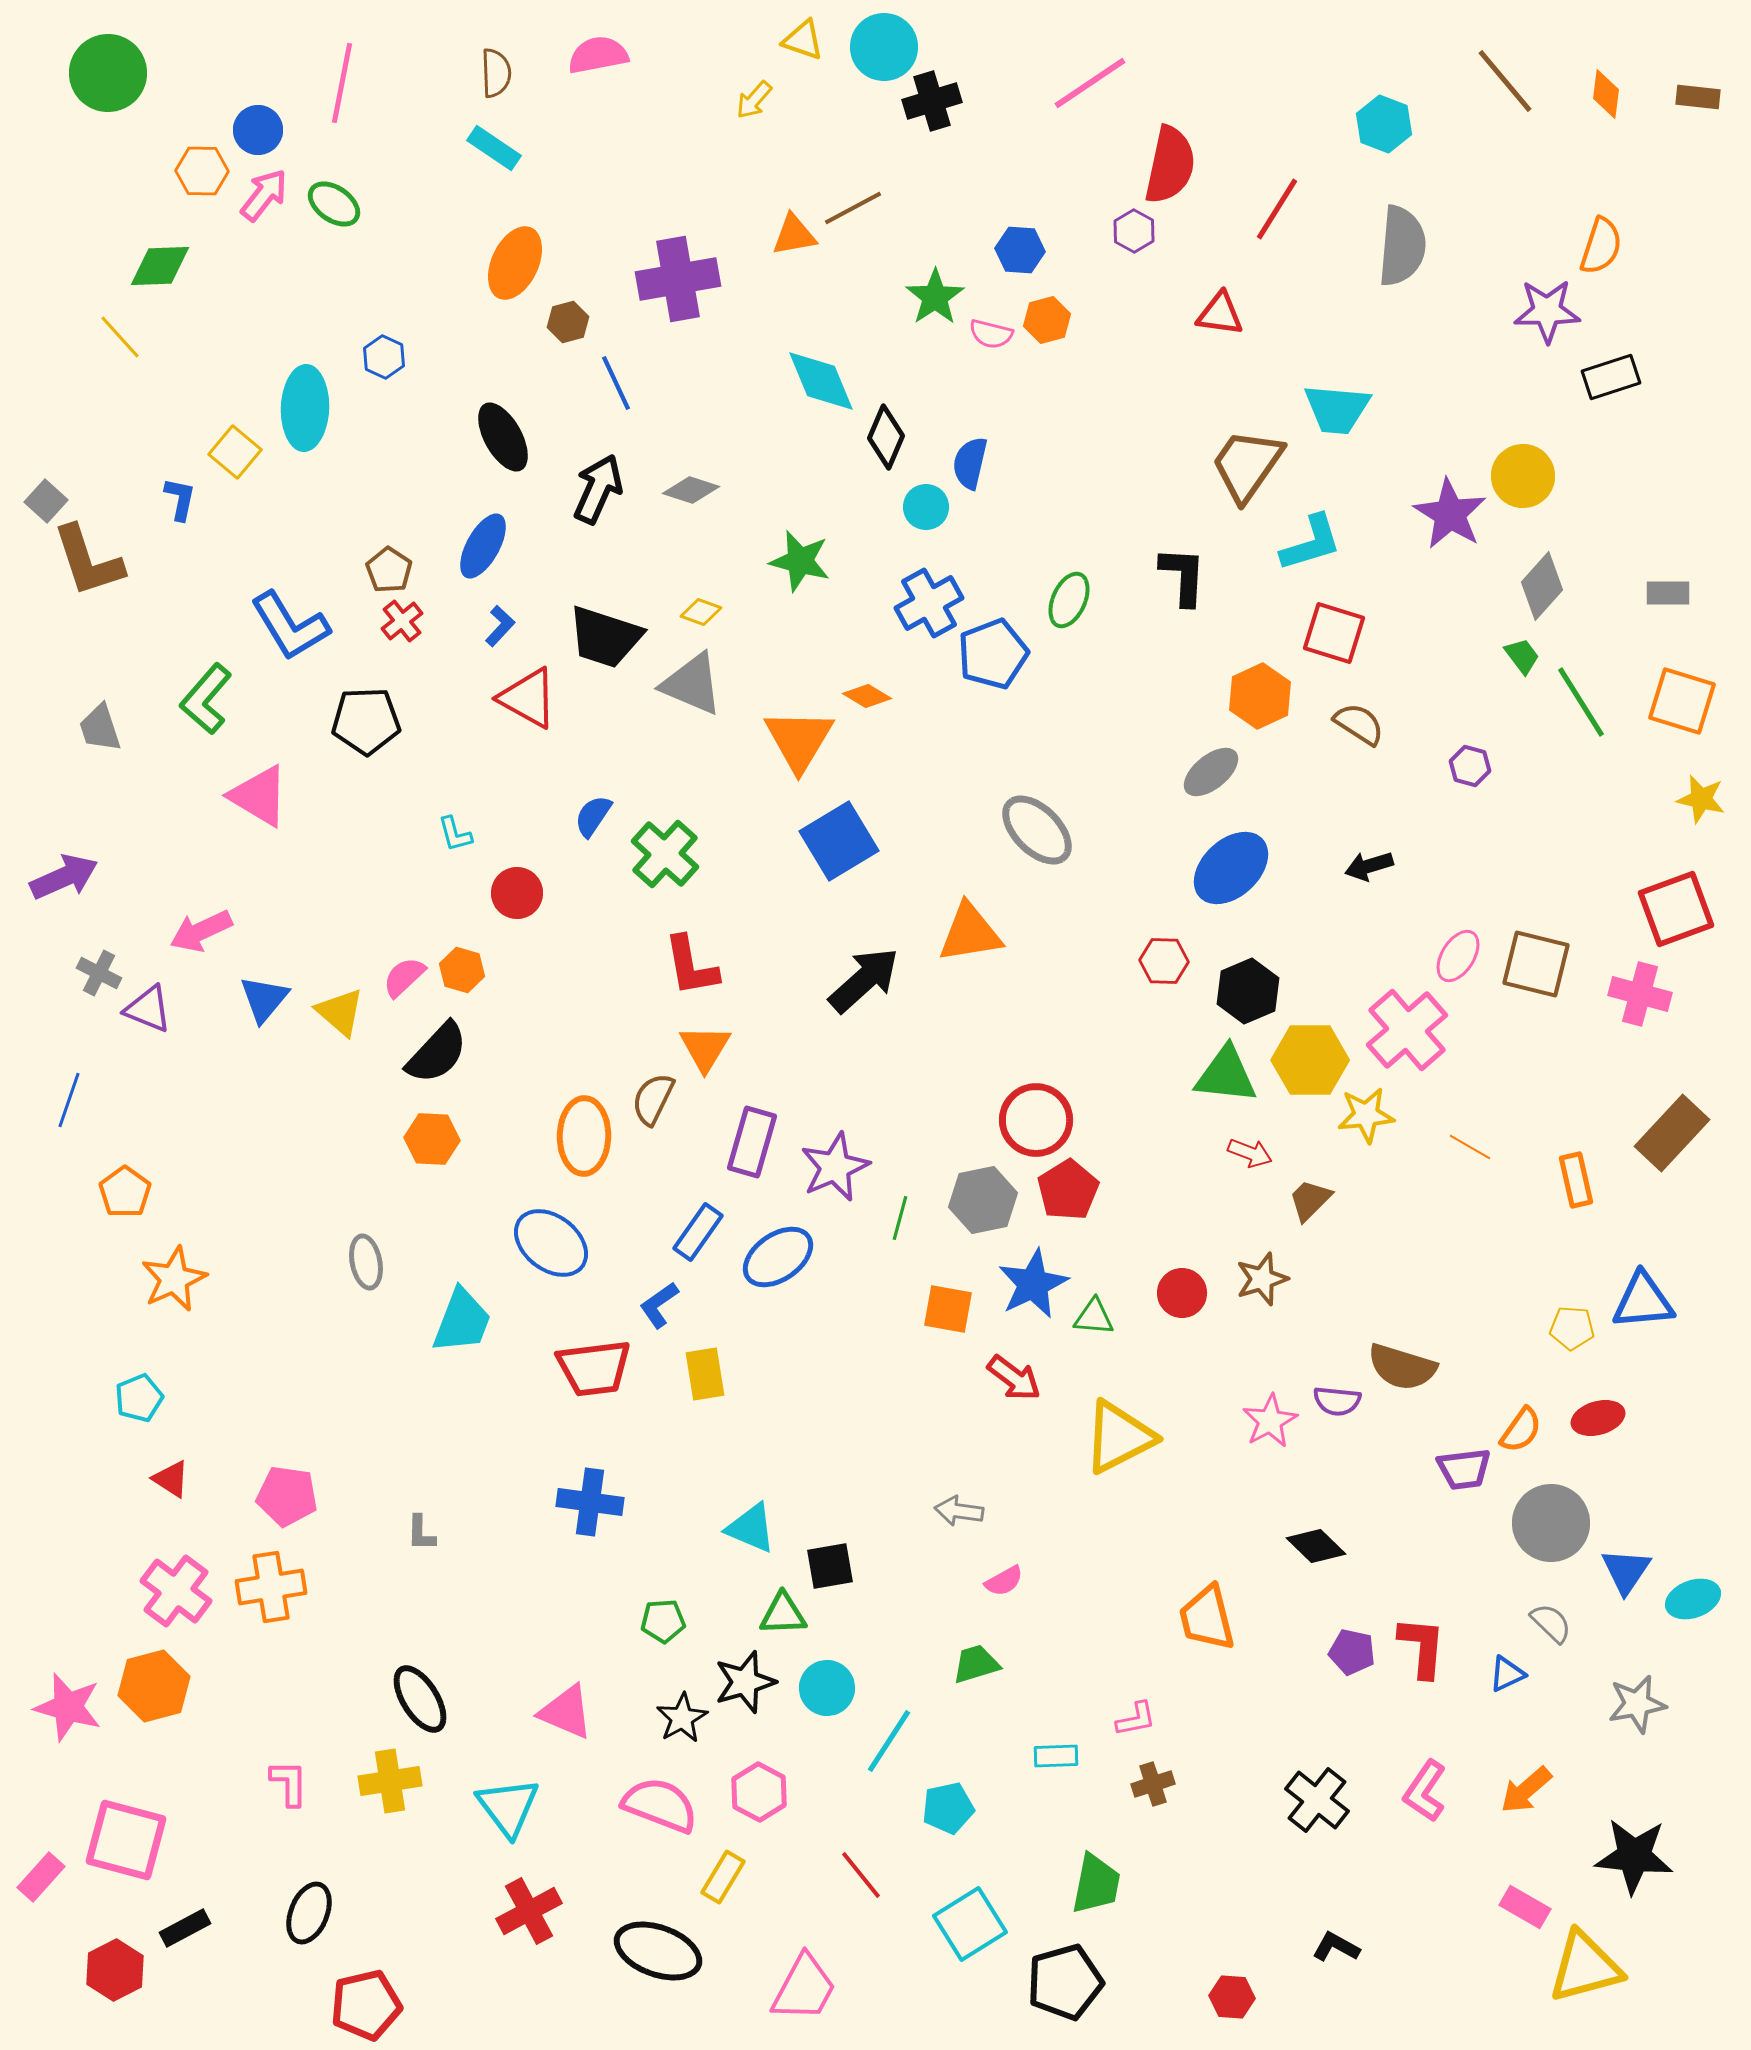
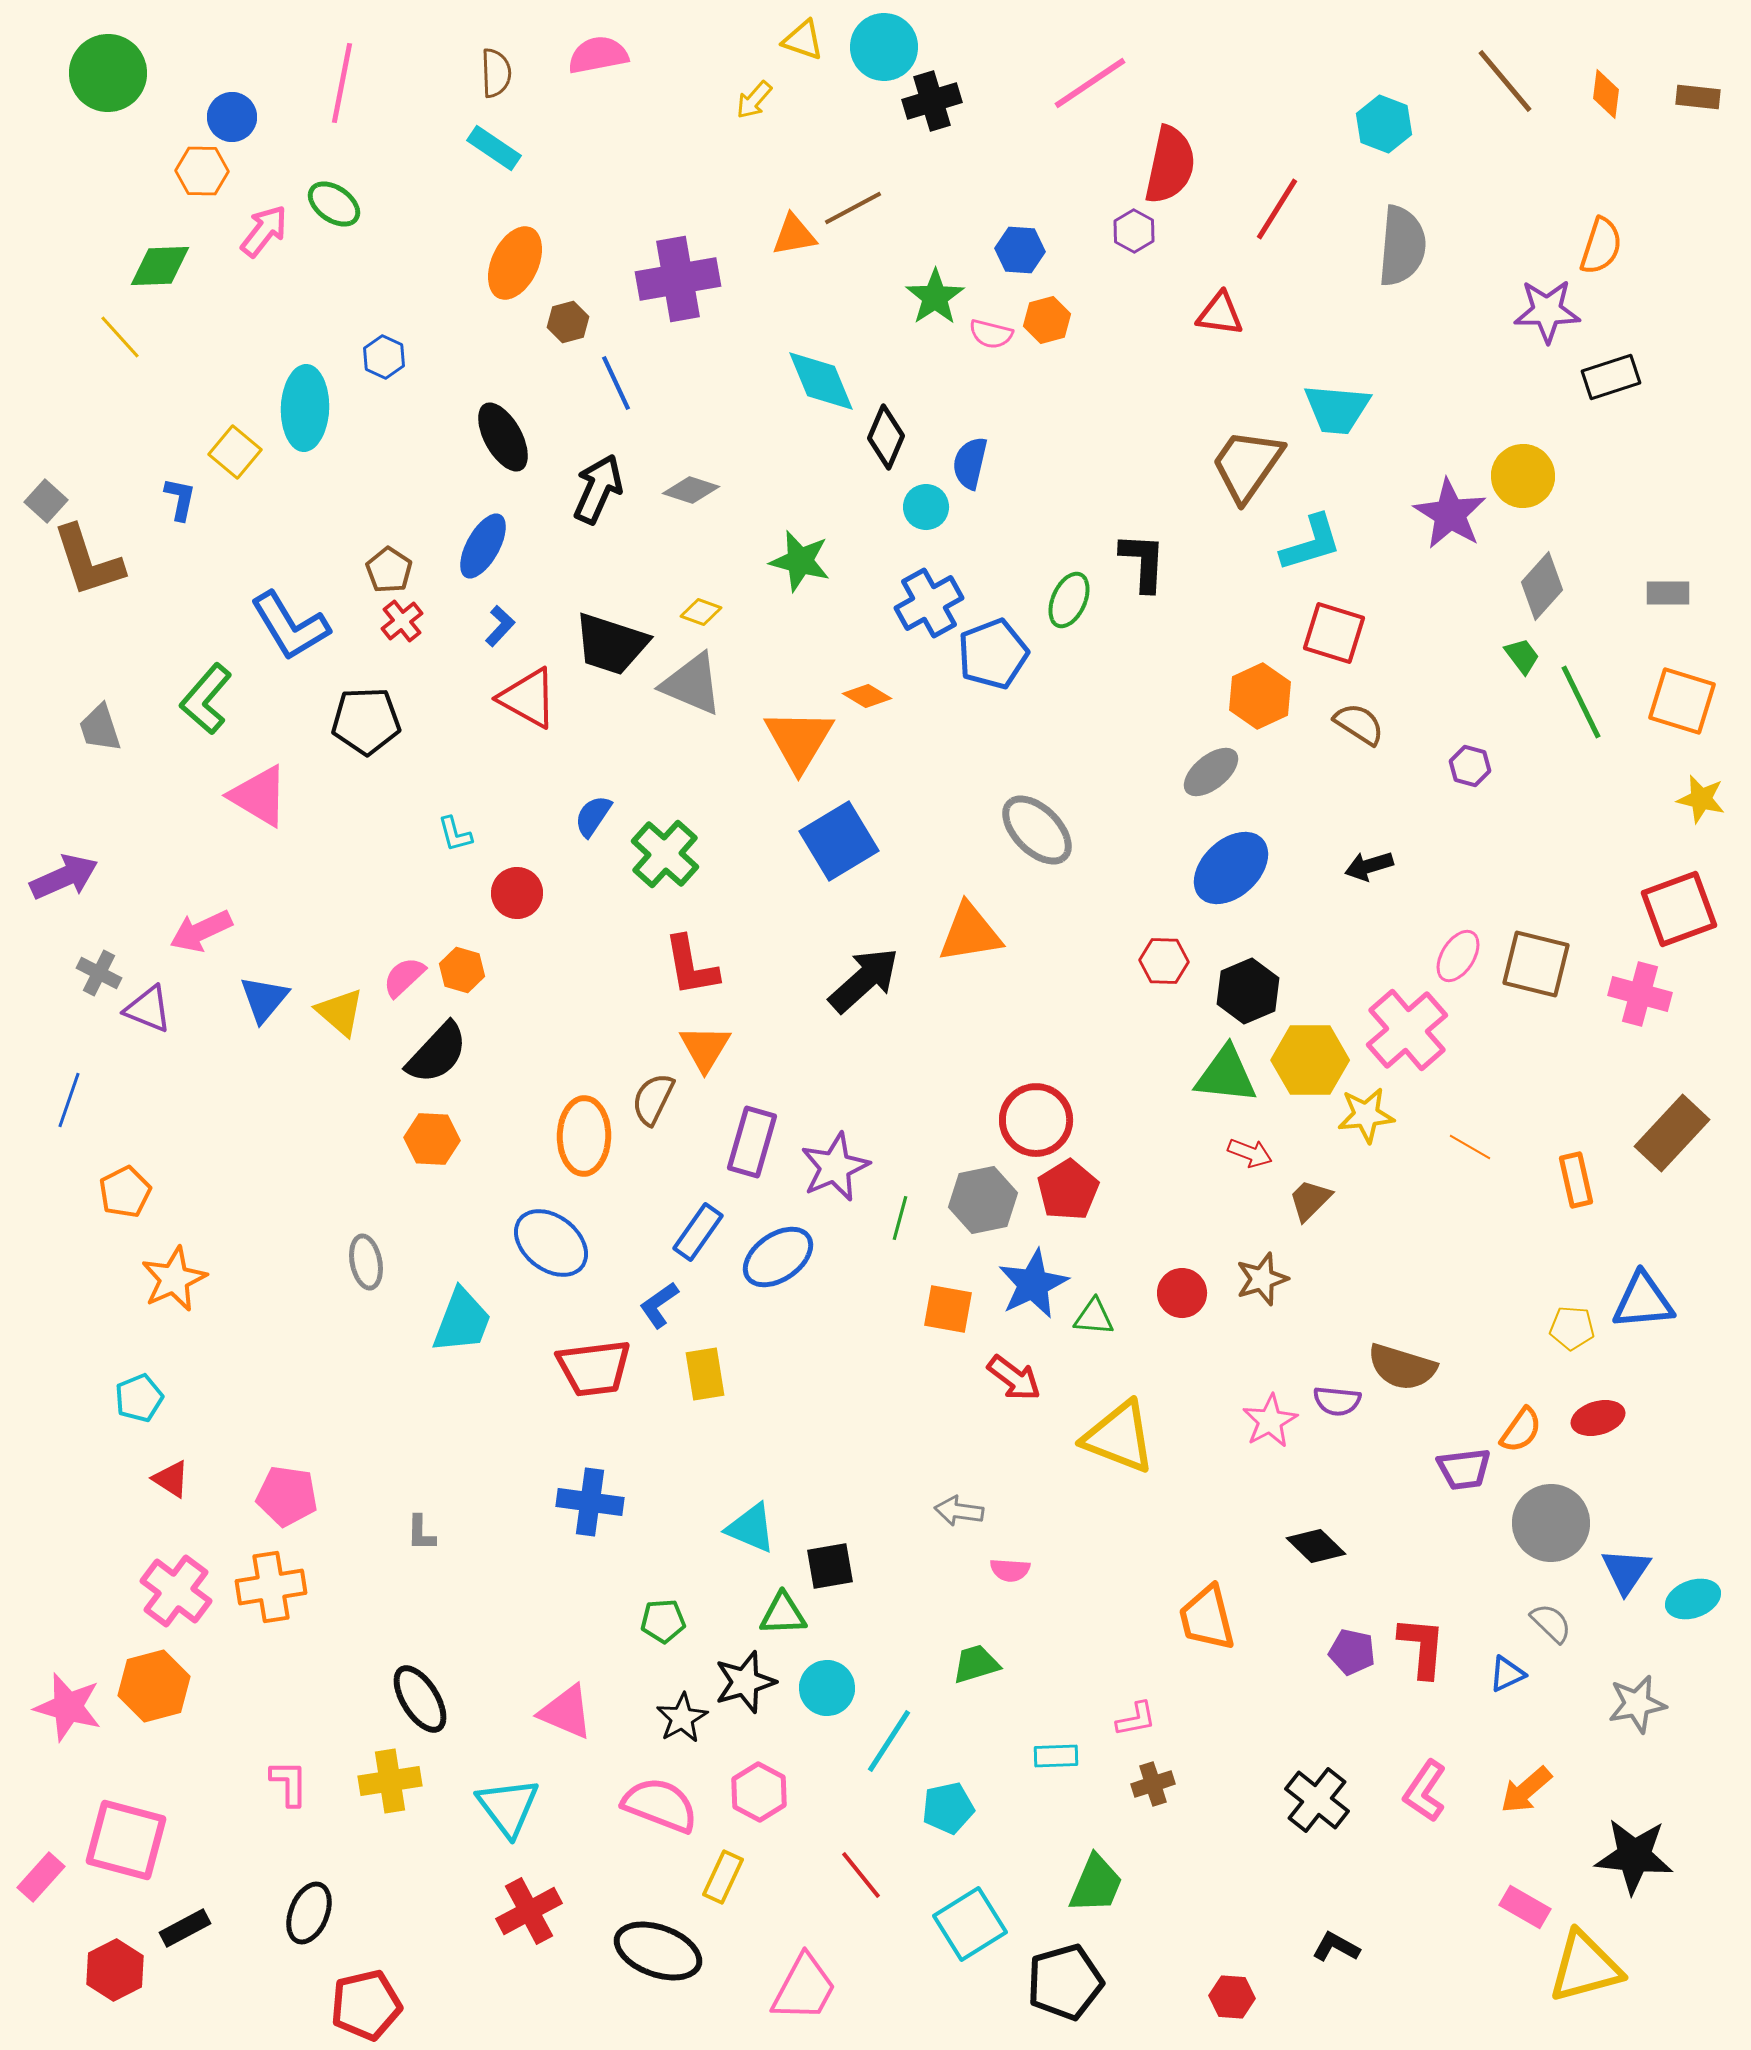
blue circle at (258, 130): moved 26 px left, 13 px up
pink arrow at (264, 195): moved 36 px down
black L-shape at (1183, 576): moved 40 px left, 14 px up
black trapezoid at (605, 637): moved 6 px right, 7 px down
green line at (1581, 702): rotated 6 degrees clockwise
red square at (1676, 909): moved 3 px right
orange pentagon at (125, 1192): rotated 9 degrees clockwise
yellow triangle at (1119, 1437): rotated 48 degrees clockwise
pink semicircle at (1004, 1581): moved 6 px right, 11 px up; rotated 33 degrees clockwise
yellow rectangle at (723, 1877): rotated 6 degrees counterclockwise
green trapezoid at (1096, 1884): rotated 12 degrees clockwise
